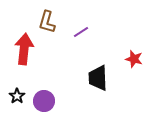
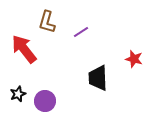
red arrow: rotated 44 degrees counterclockwise
black star: moved 1 px right, 2 px up; rotated 14 degrees clockwise
purple circle: moved 1 px right
